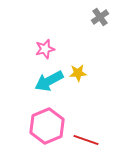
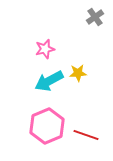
gray cross: moved 5 px left
red line: moved 5 px up
